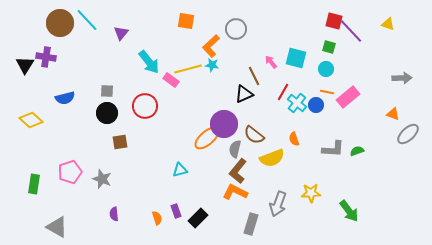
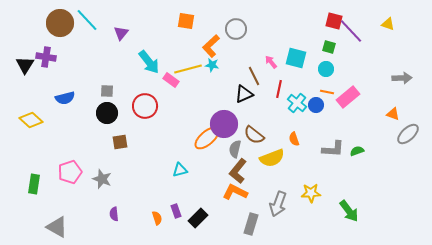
red line at (283, 92): moved 4 px left, 3 px up; rotated 18 degrees counterclockwise
